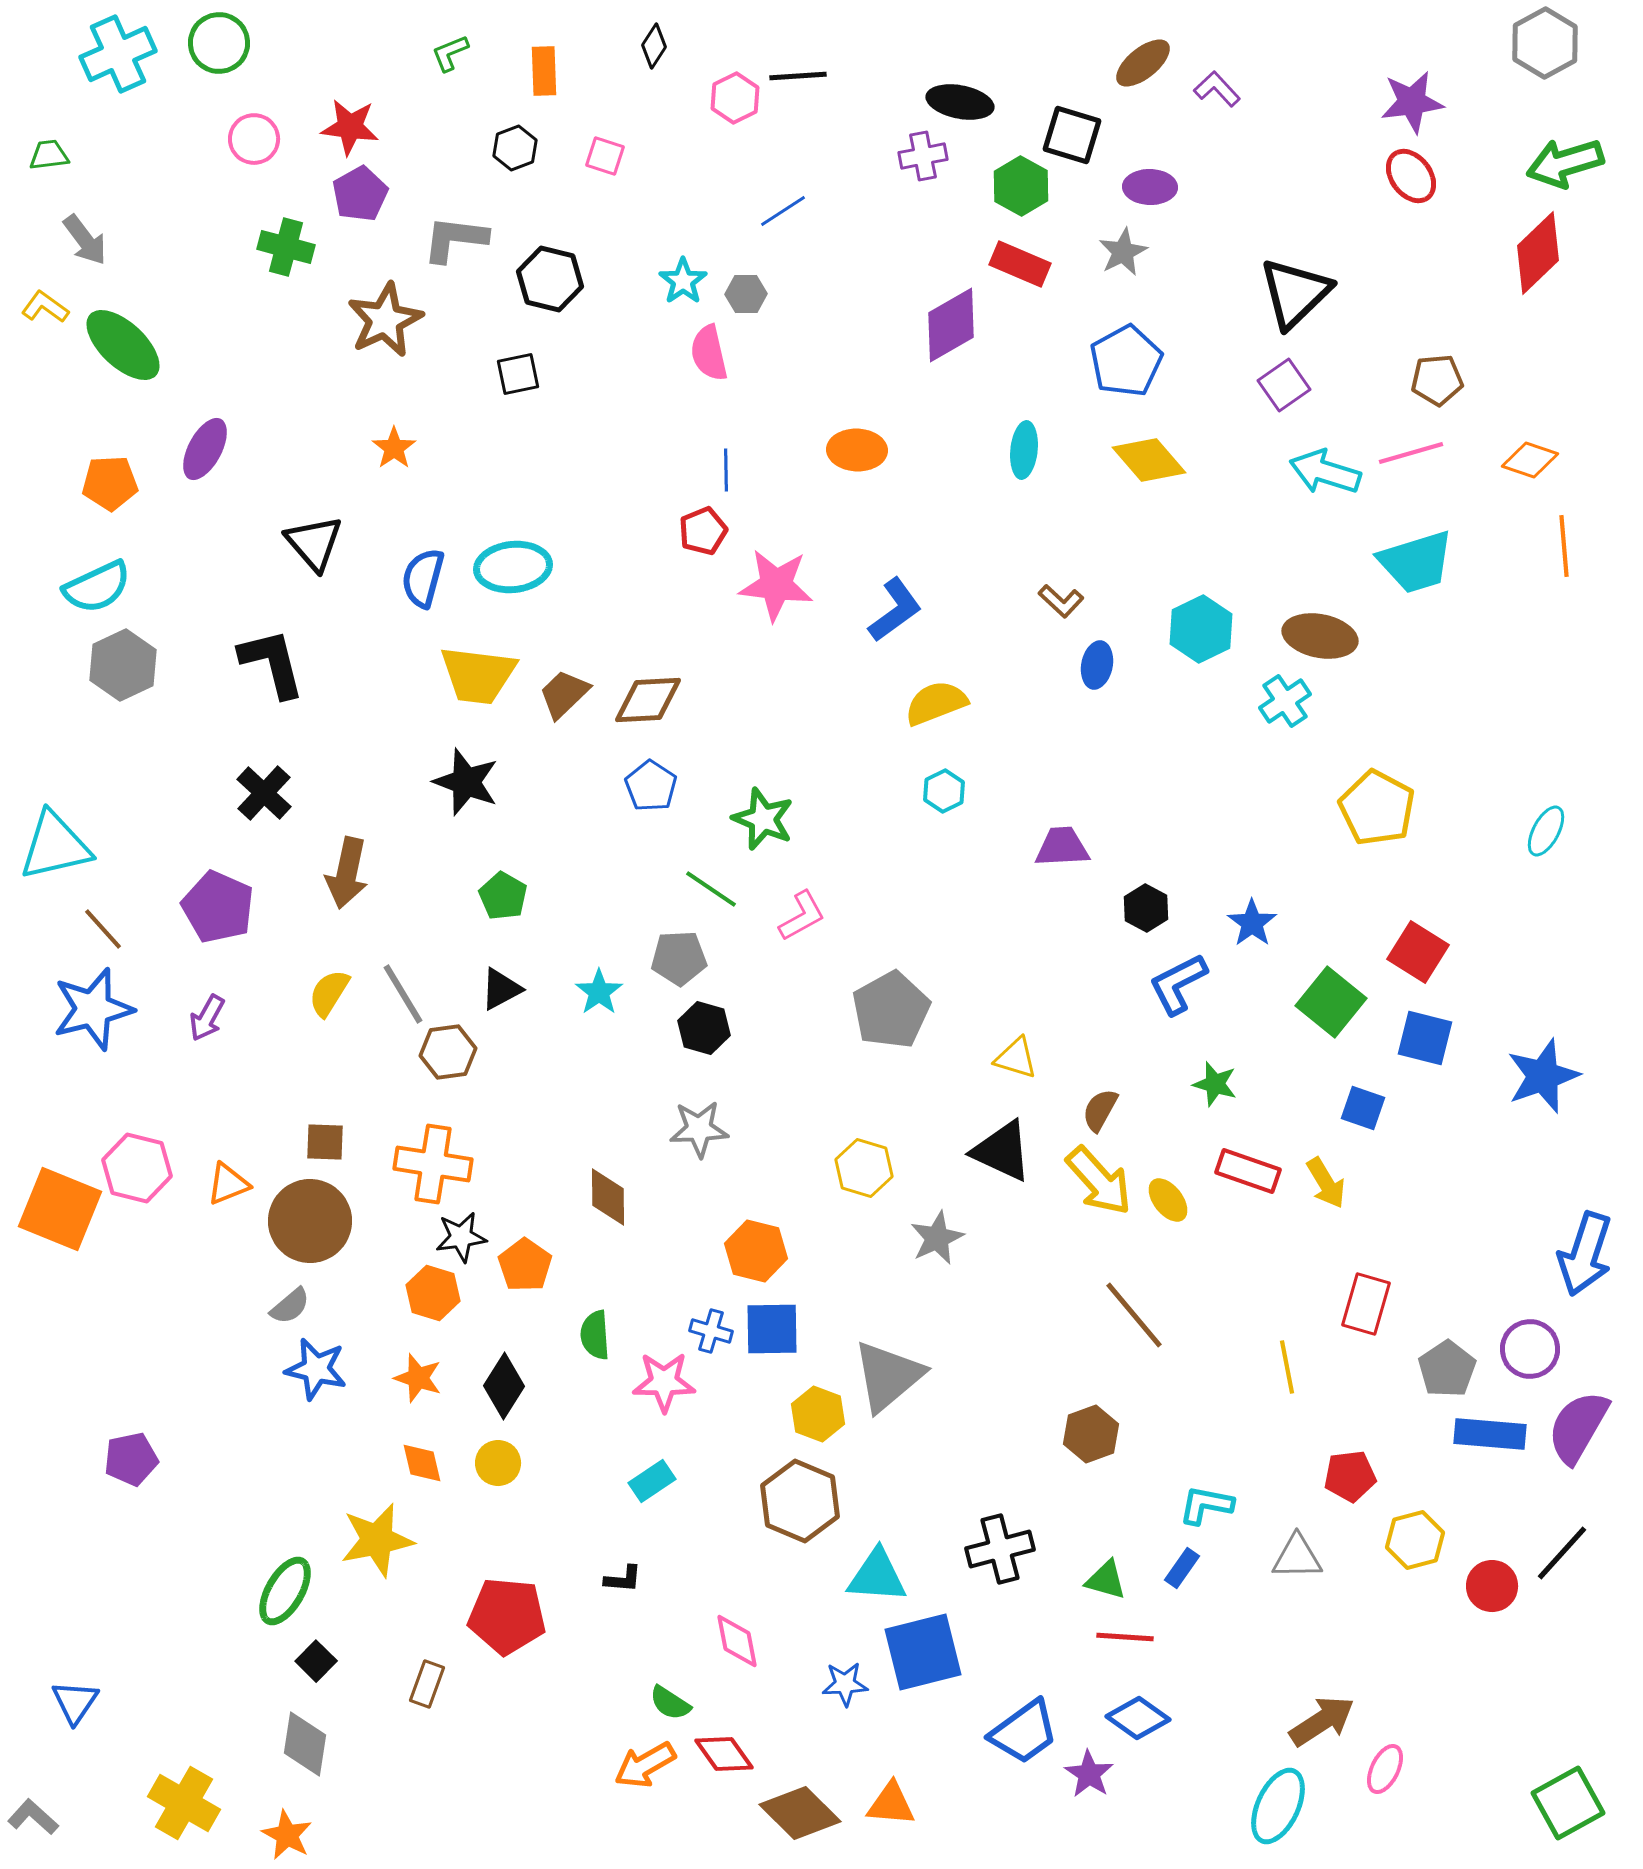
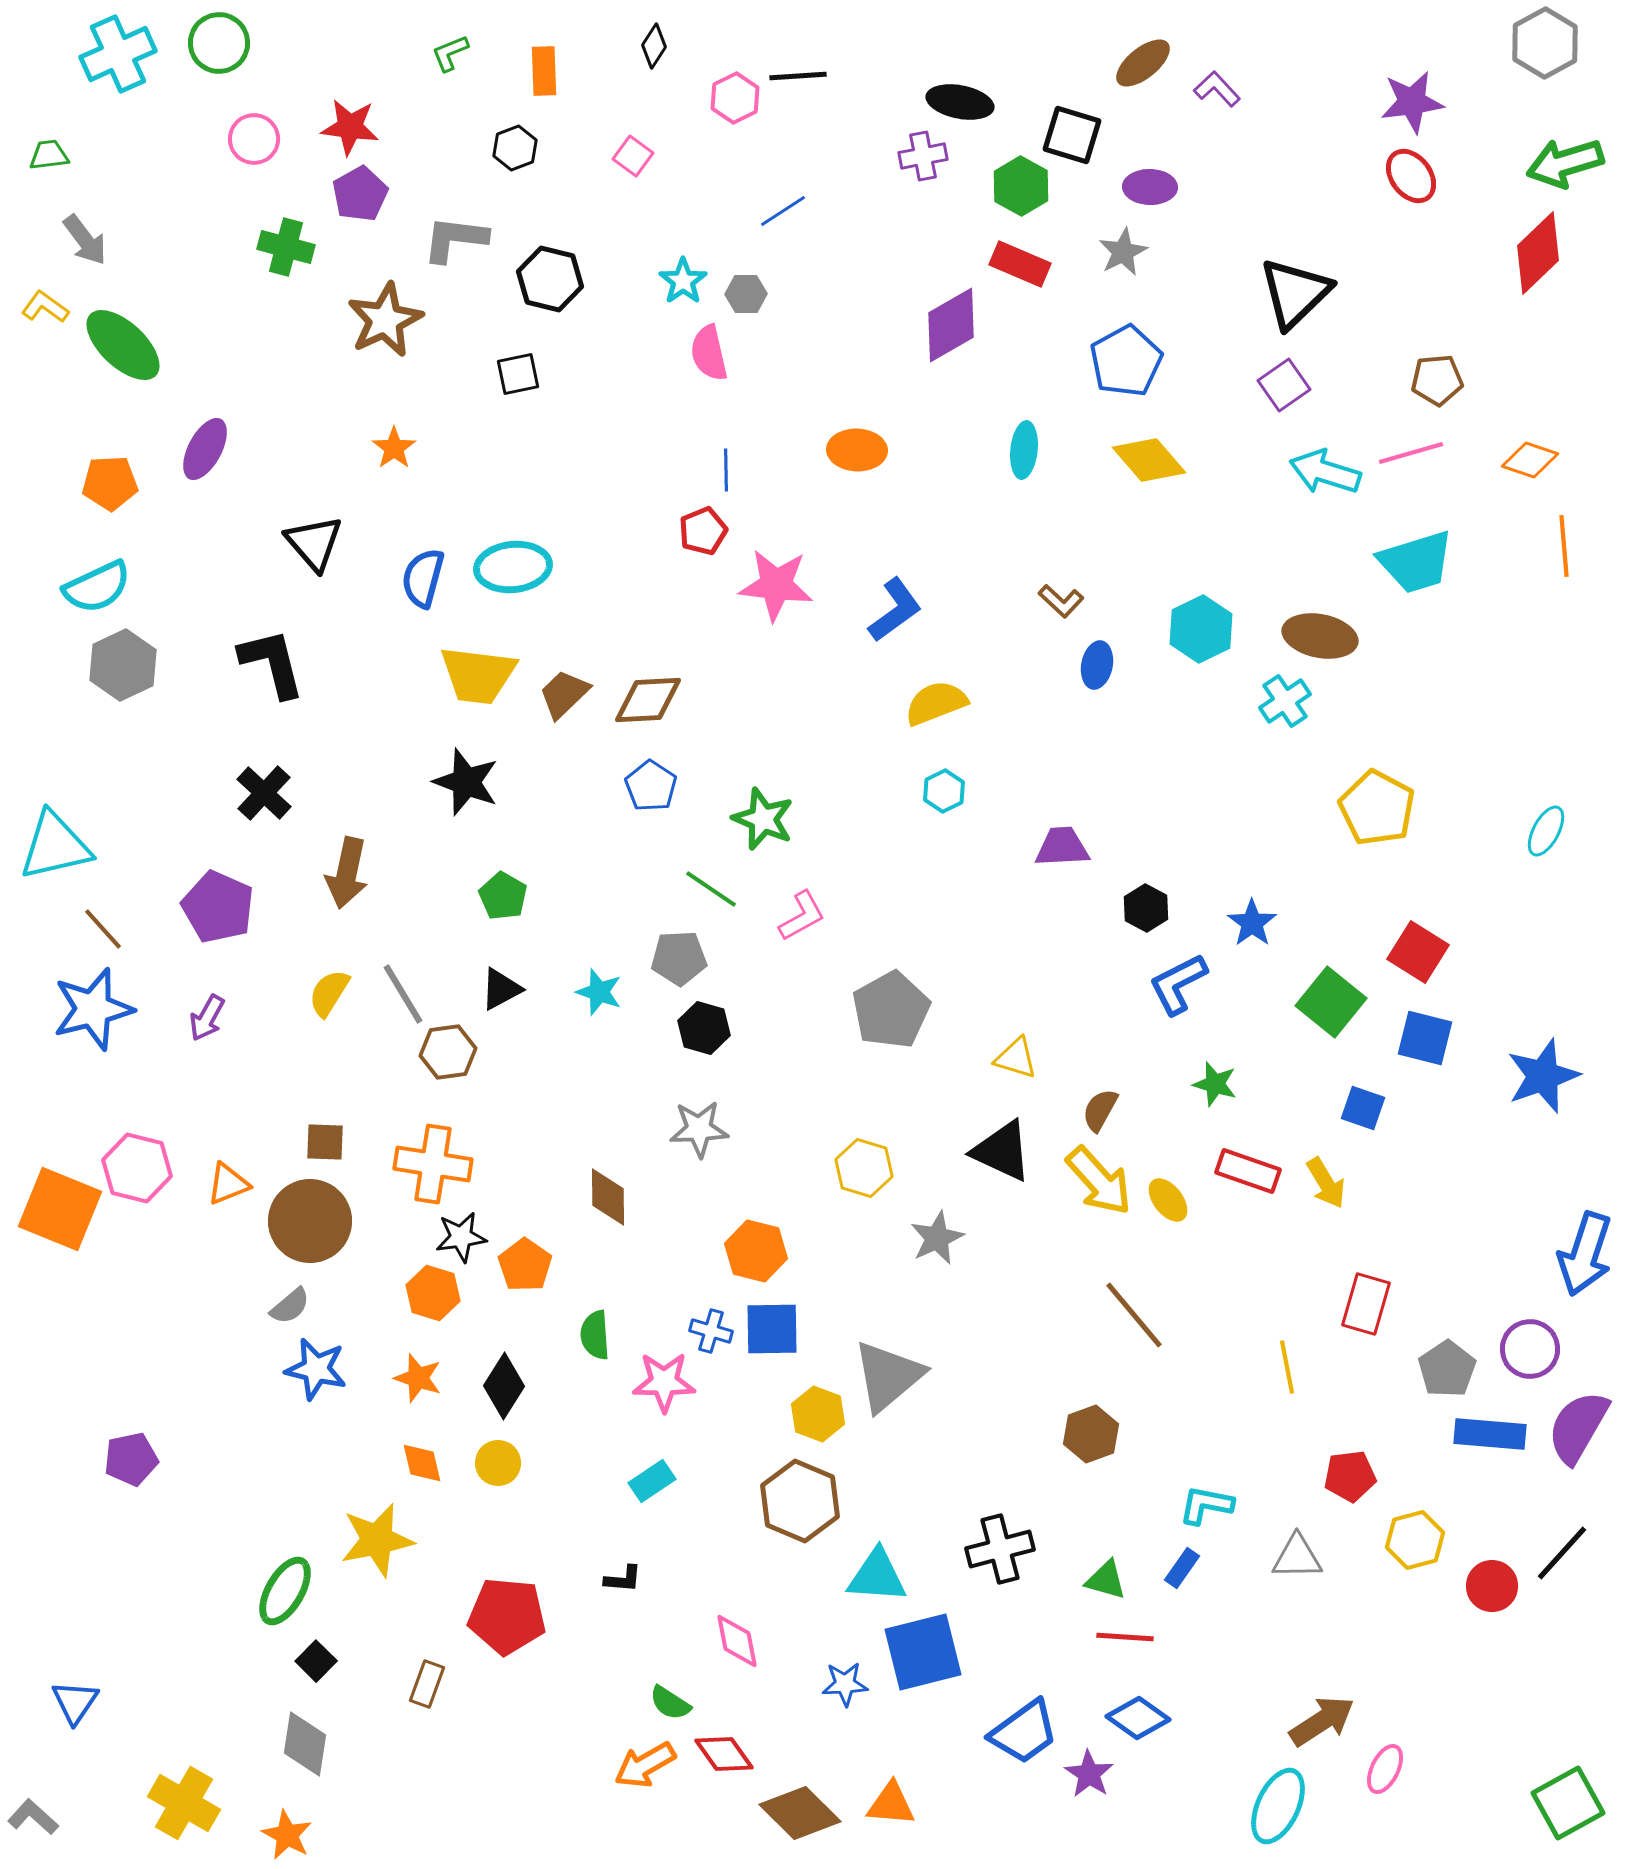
pink square at (605, 156): moved 28 px right; rotated 18 degrees clockwise
cyan star at (599, 992): rotated 18 degrees counterclockwise
